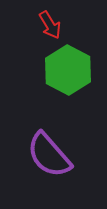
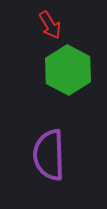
purple semicircle: rotated 39 degrees clockwise
